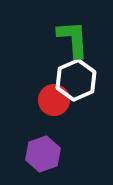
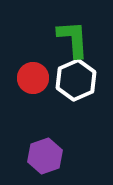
red circle: moved 21 px left, 22 px up
purple hexagon: moved 2 px right, 2 px down
